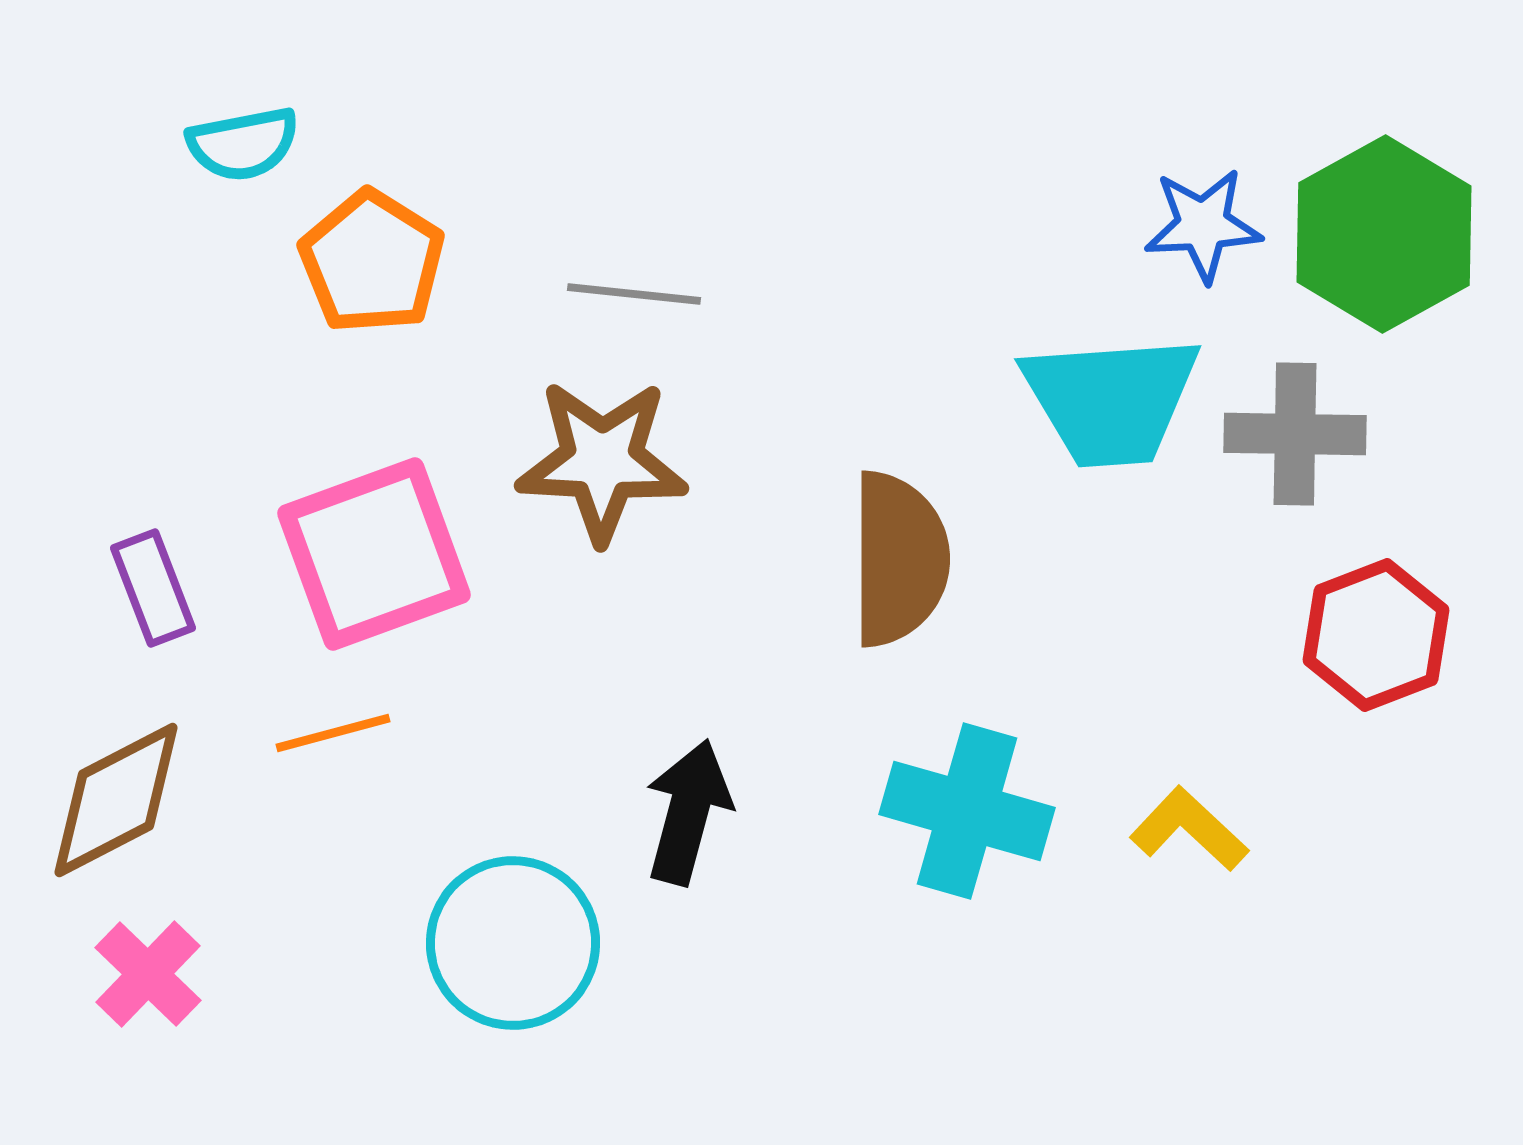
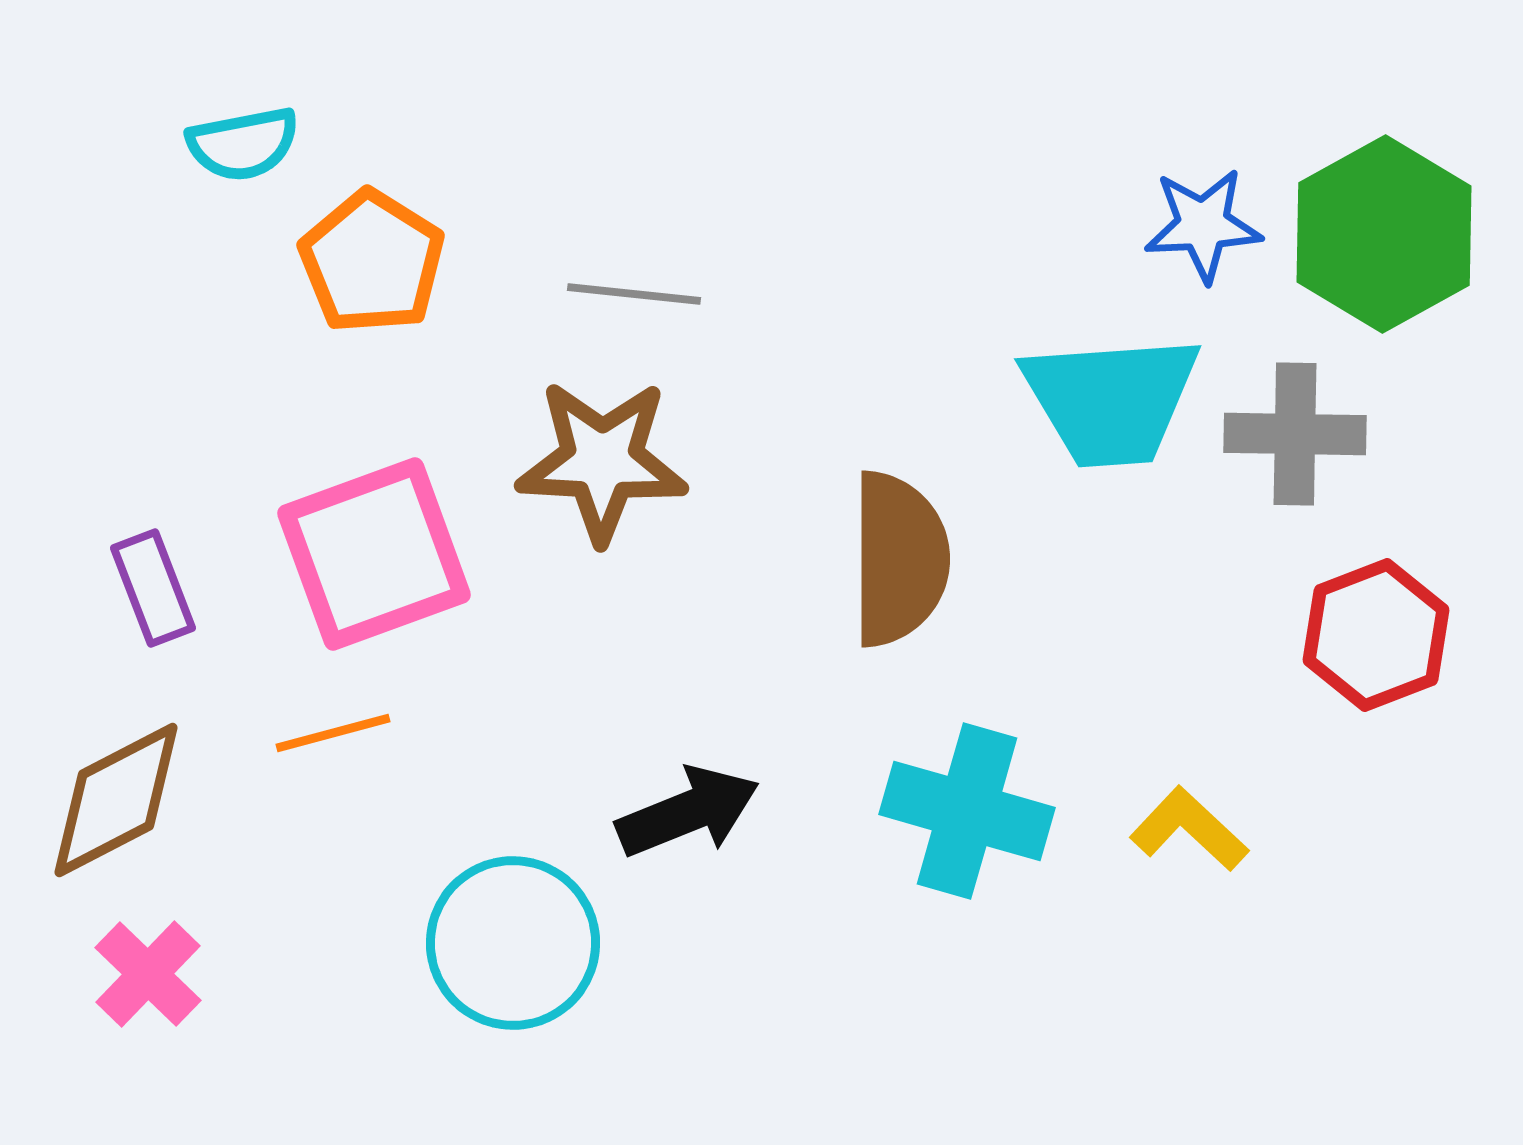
black arrow: rotated 53 degrees clockwise
